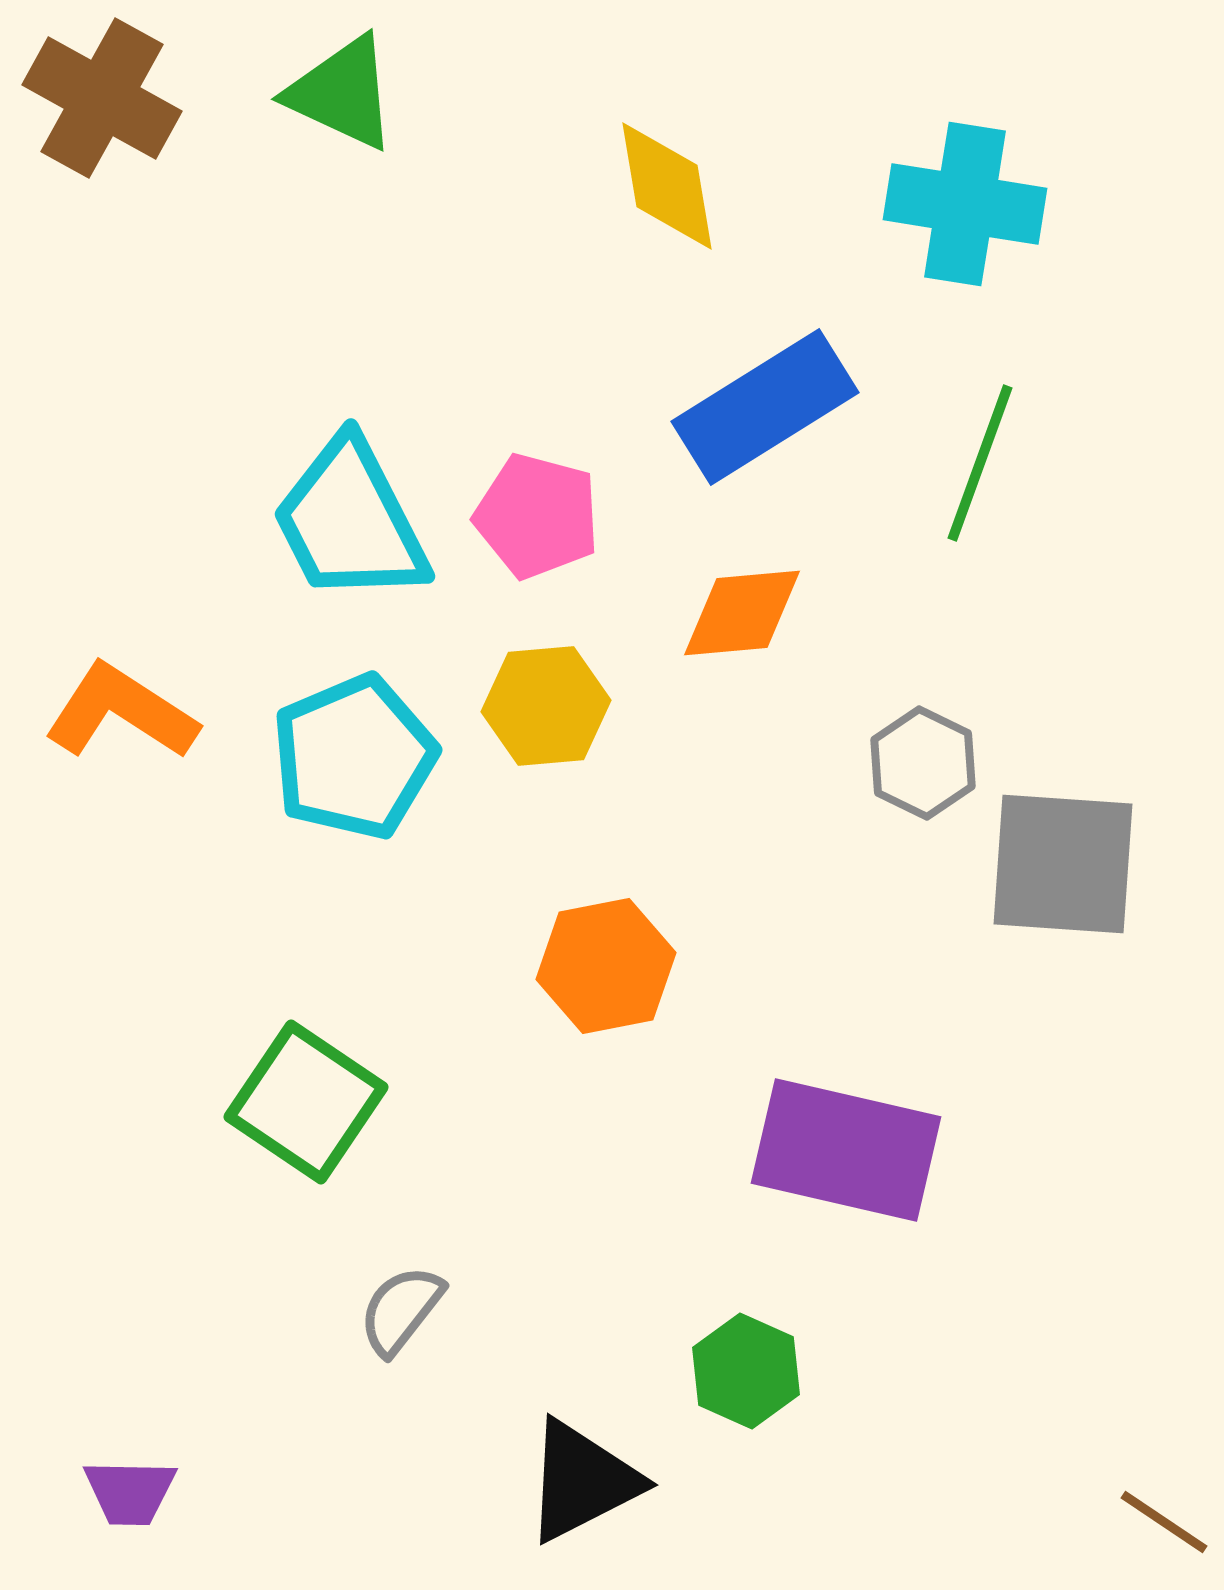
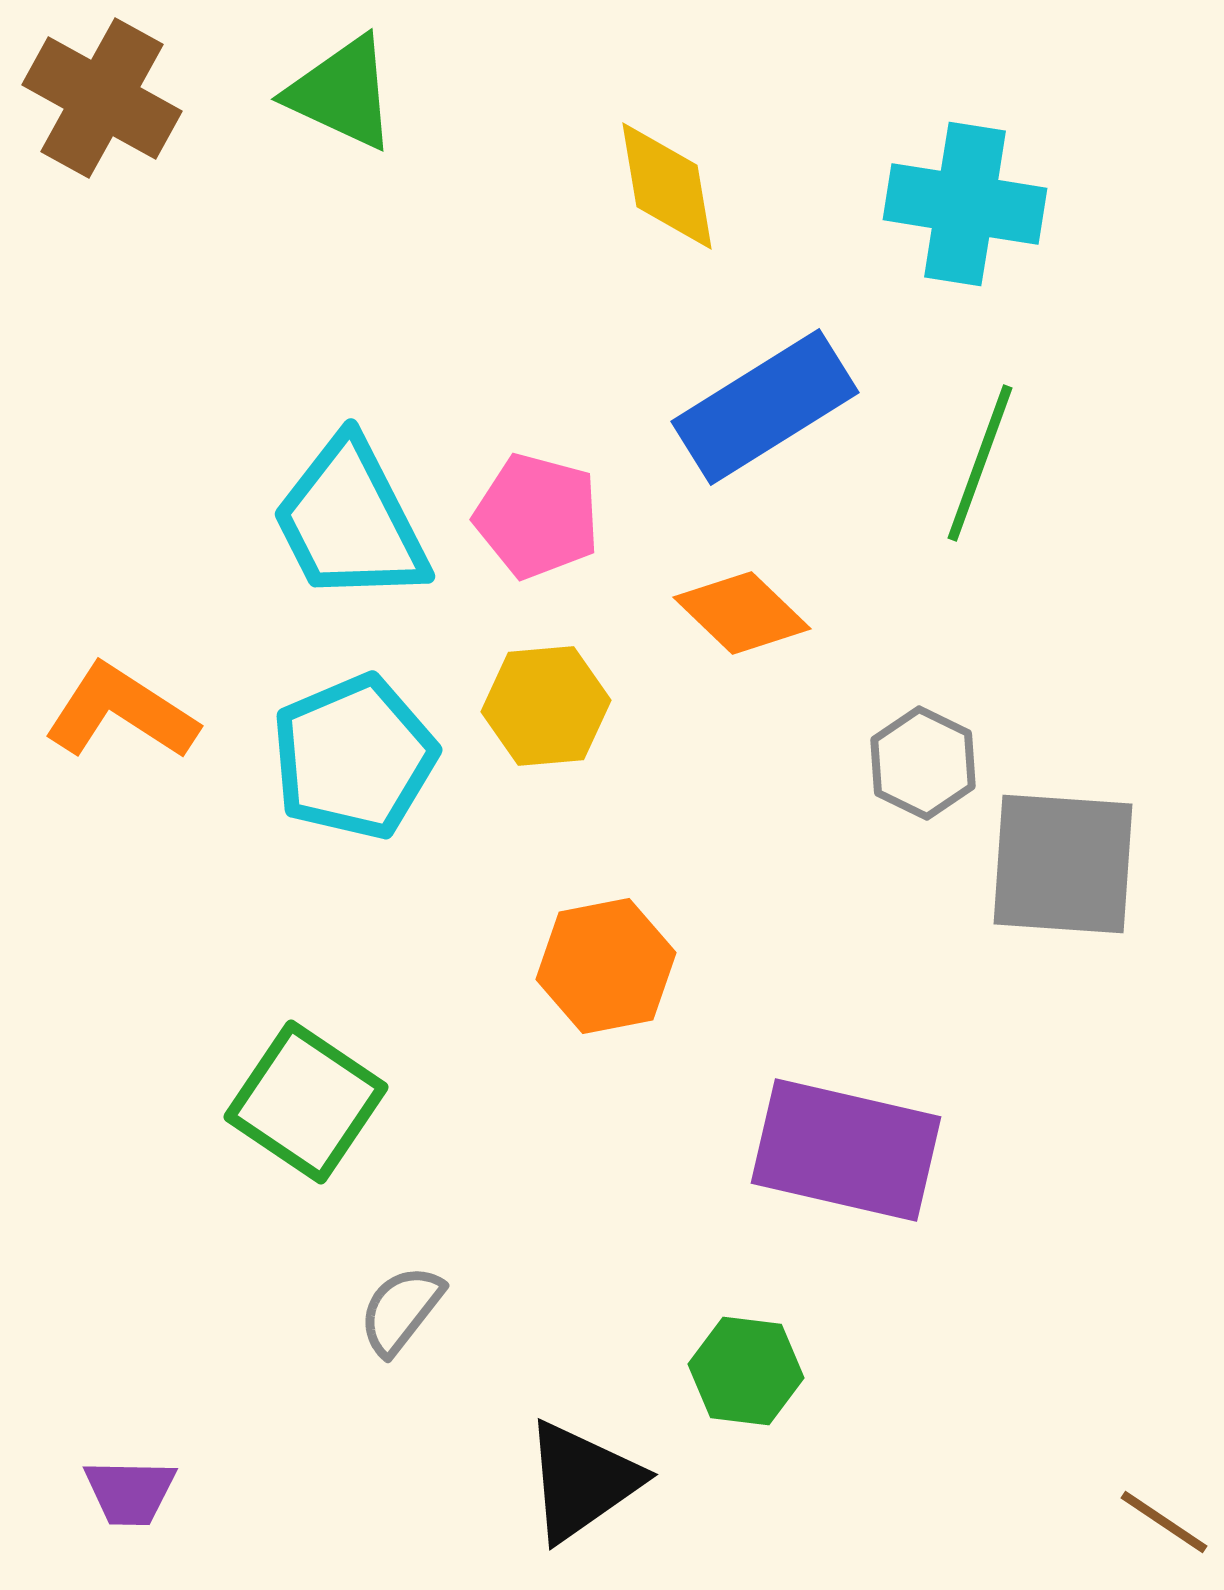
orange diamond: rotated 49 degrees clockwise
green hexagon: rotated 17 degrees counterclockwise
black triangle: rotated 8 degrees counterclockwise
